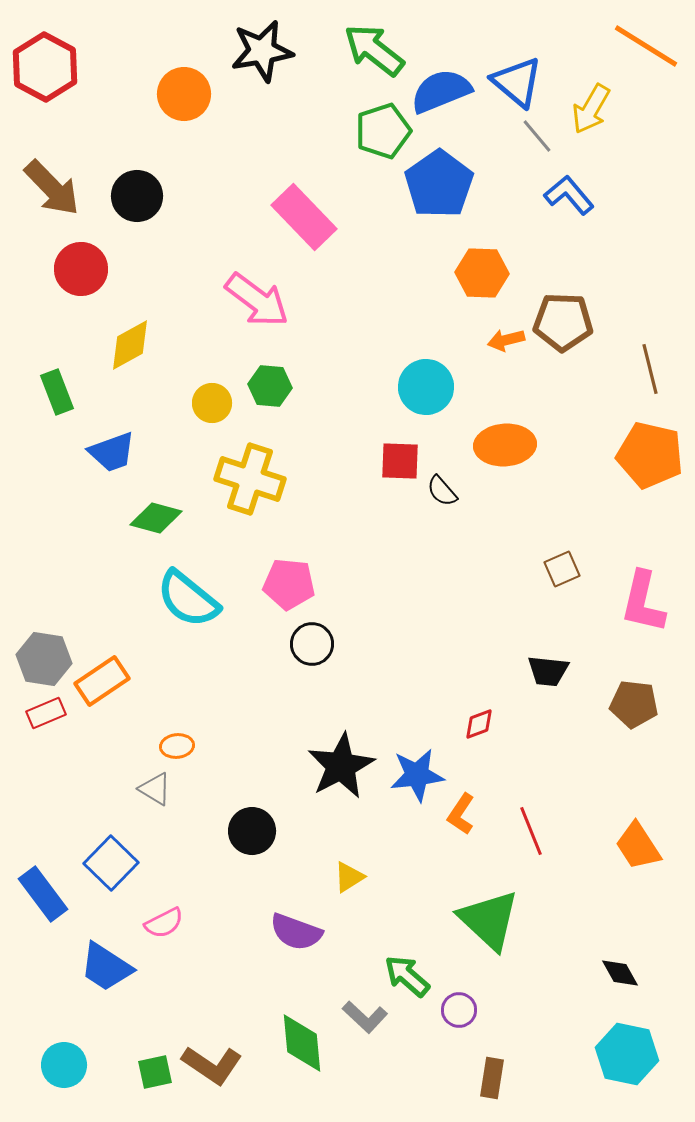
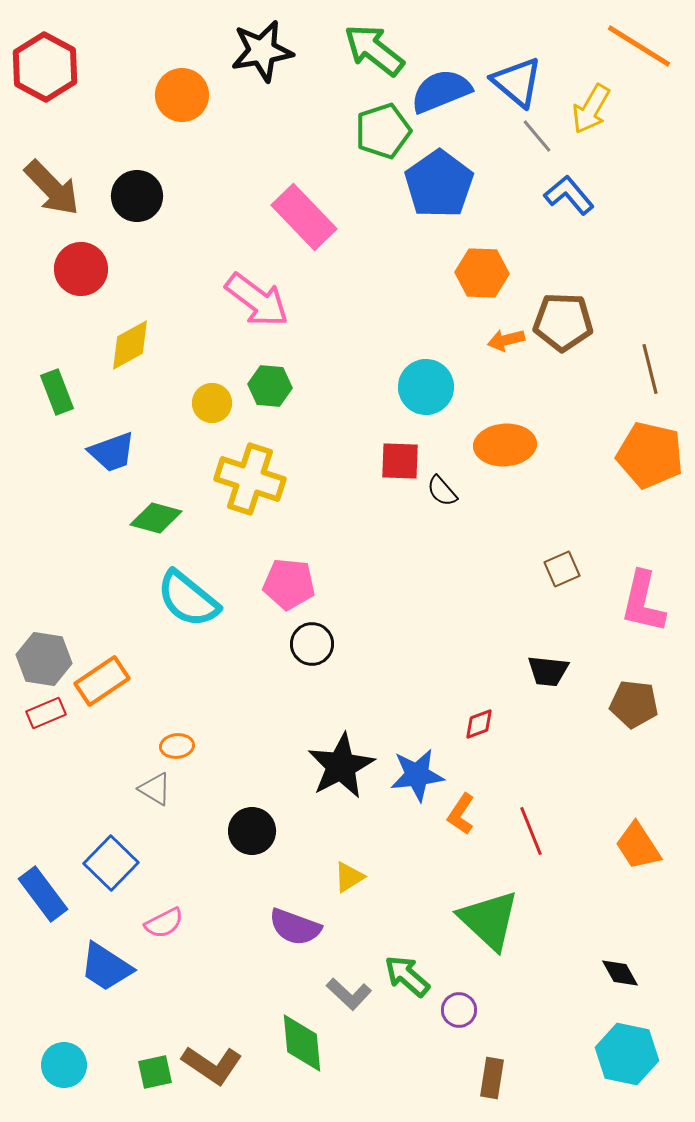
orange line at (646, 46): moved 7 px left
orange circle at (184, 94): moved 2 px left, 1 px down
purple semicircle at (296, 932): moved 1 px left, 5 px up
gray L-shape at (365, 1017): moved 16 px left, 23 px up
